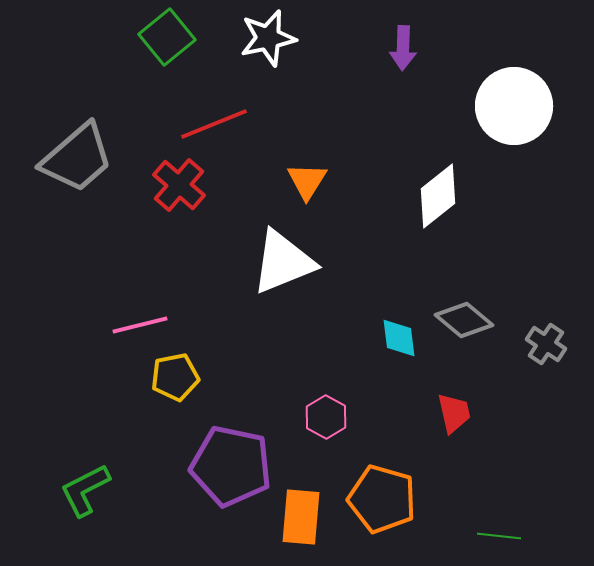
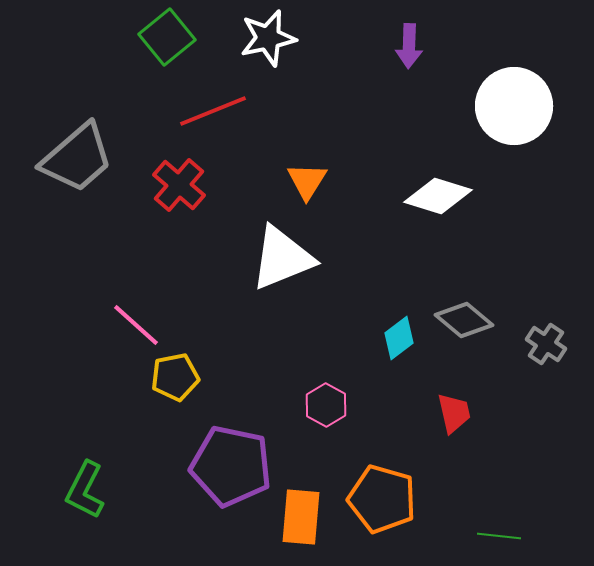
purple arrow: moved 6 px right, 2 px up
red line: moved 1 px left, 13 px up
white diamond: rotated 56 degrees clockwise
white triangle: moved 1 px left, 4 px up
pink line: moved 4 px left; rotated 56 degrees clockwise
cyan diamond: rotated 60 degrees clockwise
pink hexagon: moved 12 px up
green L-shape: rotated 36 degrees counterclockwise
